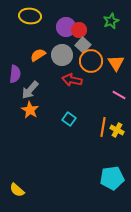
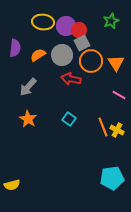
yellow ellipse: moved 13 px right, 6 px down
purple circle: moved 1 px up
gray square: moved 1 px left, 2 px up; rotated 21 degrees clockwise
purple semicircle: moved 26 px up
red arrow: moved 1 px left, 1 px up
gray arrow: moved 2 px left, 3 px up
orange star: moved 2 px left, 9 px down
orange line: rotated 30 degrees counterclockwise
yellow semicircle: moved 5 px left, 5 px up; rotated 56 degrees counterclockwise
